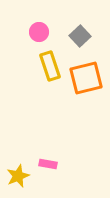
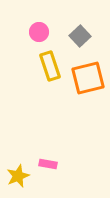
orange square: moved 2 px right
